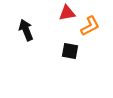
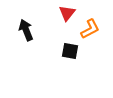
red triangle: rotated 42 degrees counterclockwise
orange L-shape: moved 3 px down
